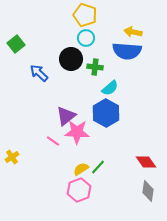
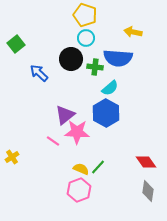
blue semicircle: moved 9 px left, 7 px down
purple triangle: moved 1 px left, 1 px up
yellow semicircle: rotated 56 degrees clockwise
